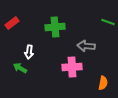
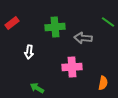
green line: rotated 16 degrees clockwise
gray arrow: moved 3 px left, 8 px up
green arrow: moved 17 px right, 20 px down
